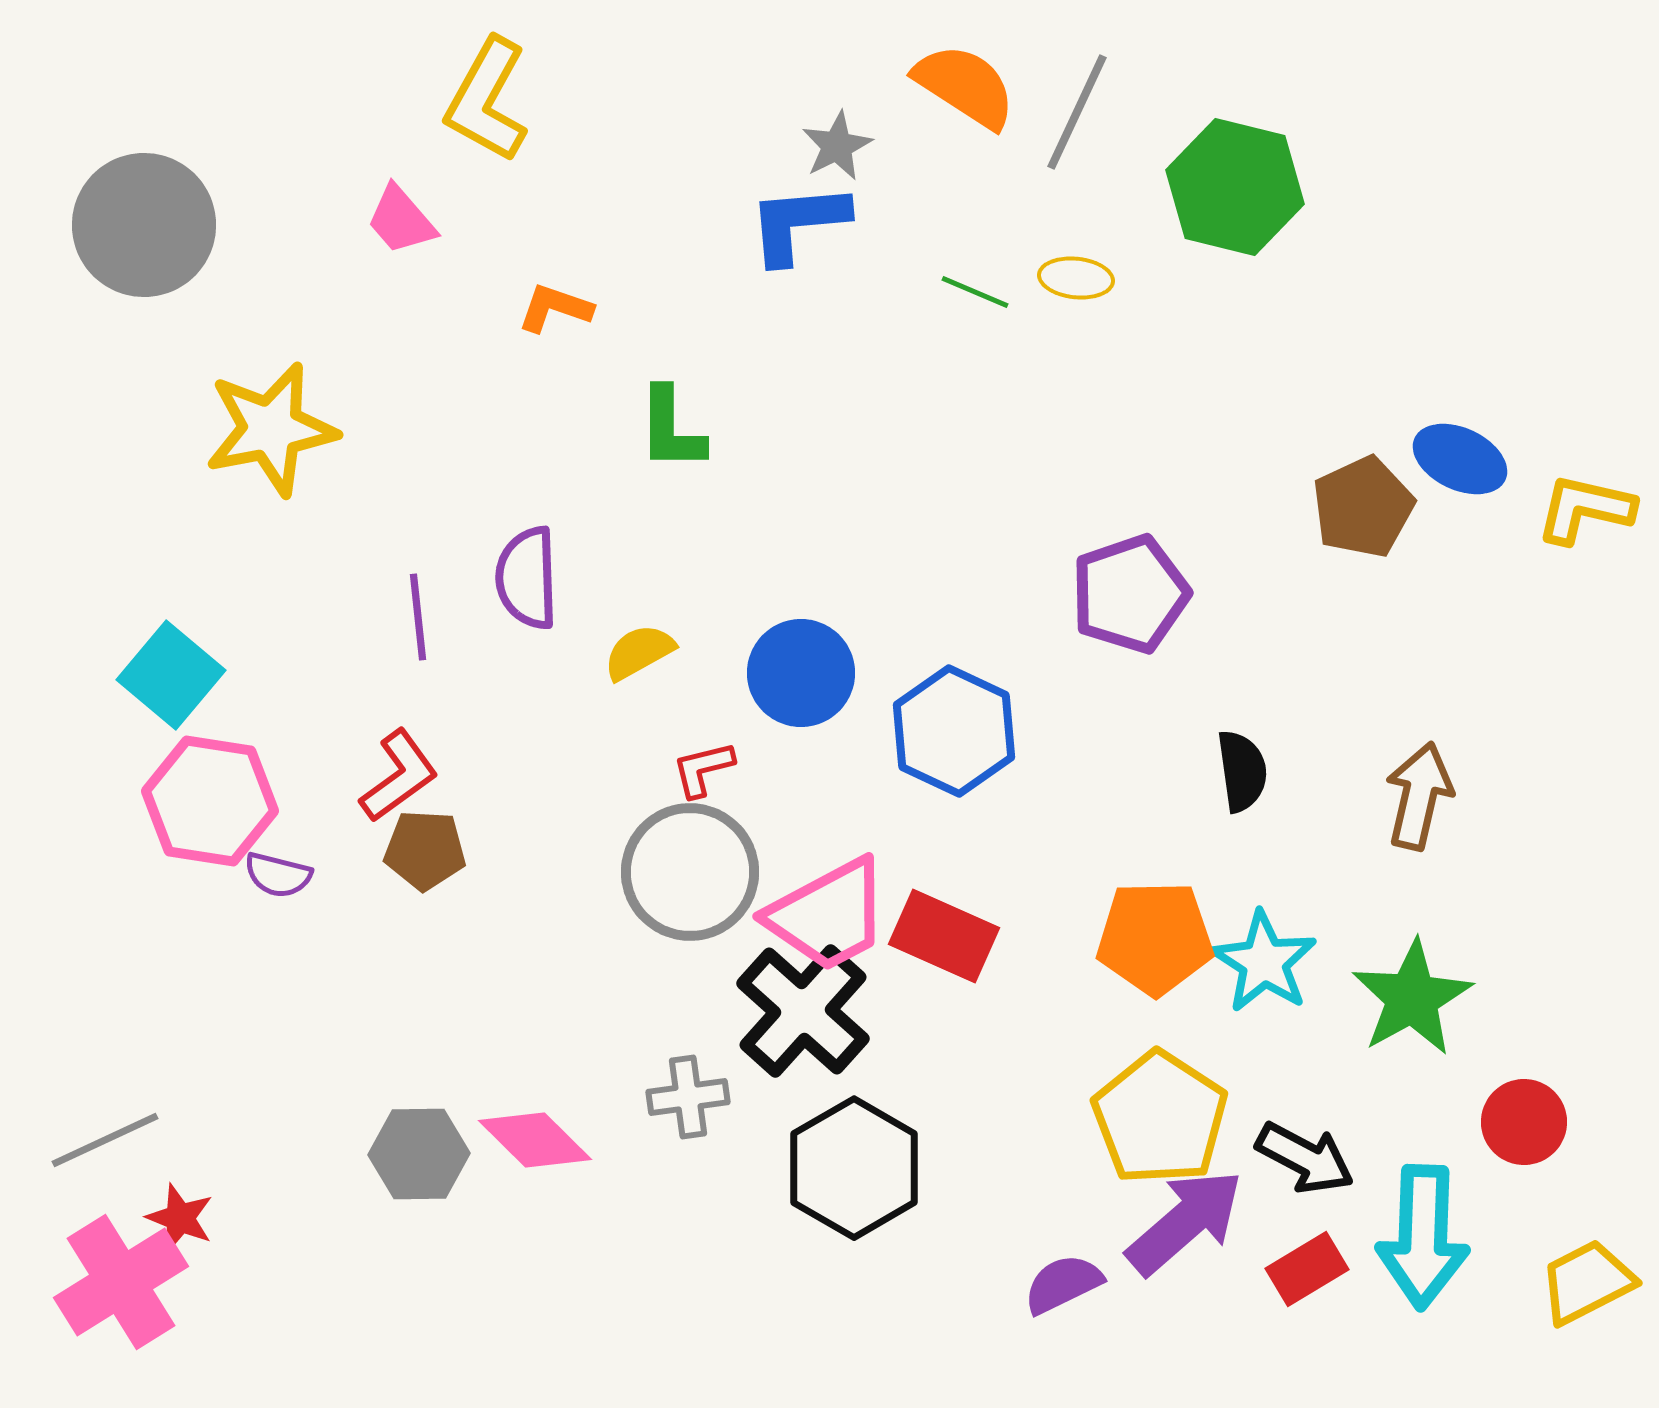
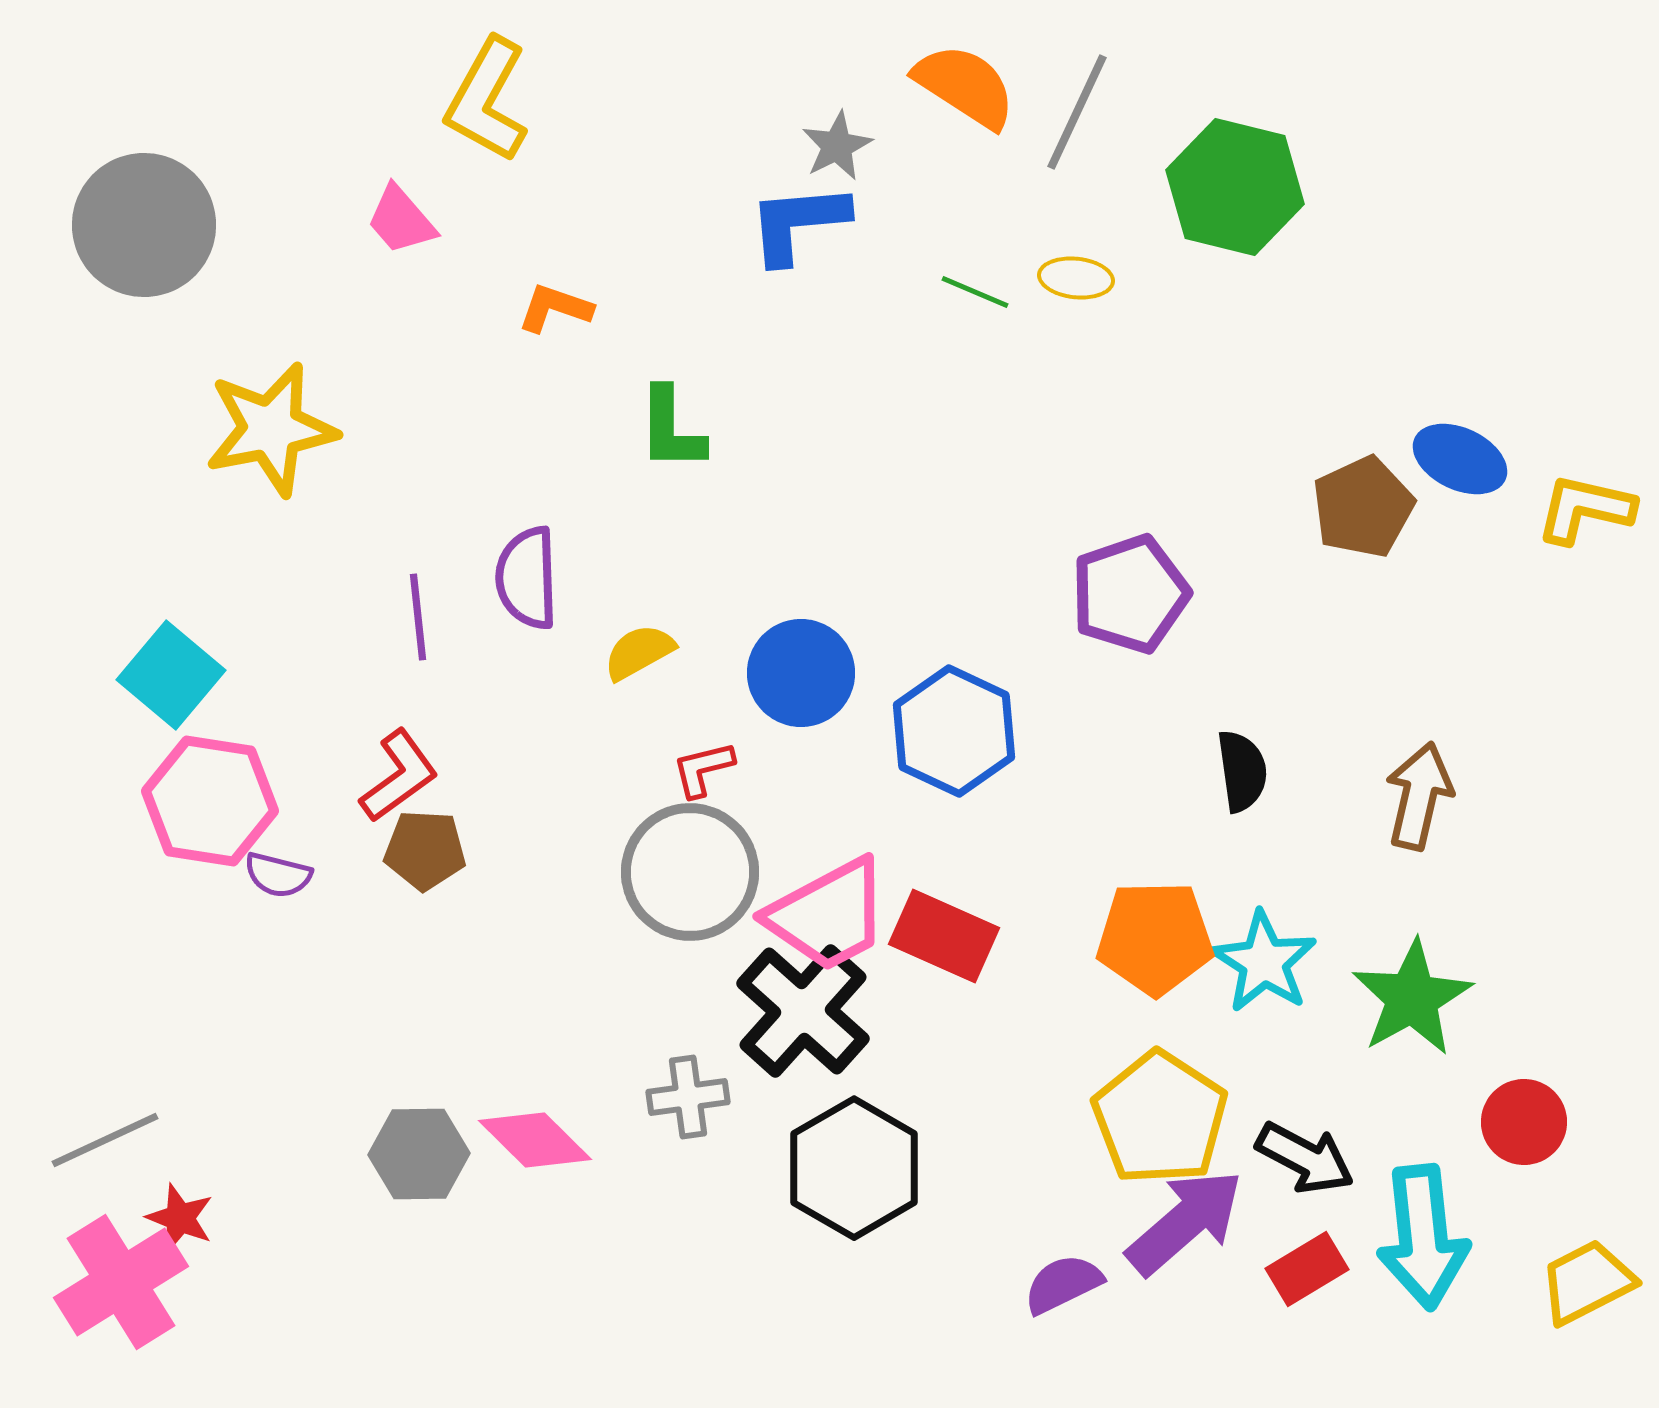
cyan arrow at (1423, 1237): rotated 8 degrees counterclockwise
